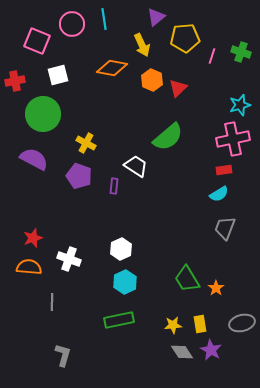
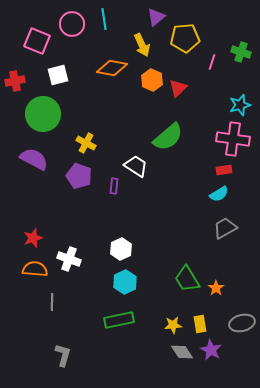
pink line: moved 6 px down
pink cross: rotated 20 degrees clockwise
gray trapezoid: rotated 40 degrees clockwise
orange semicircle: moved 6 px right, 2 px down
